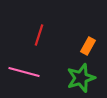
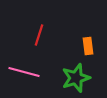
orange rectangle: rotated 36 degrees counterclockwise
green star: moved 5 px left
